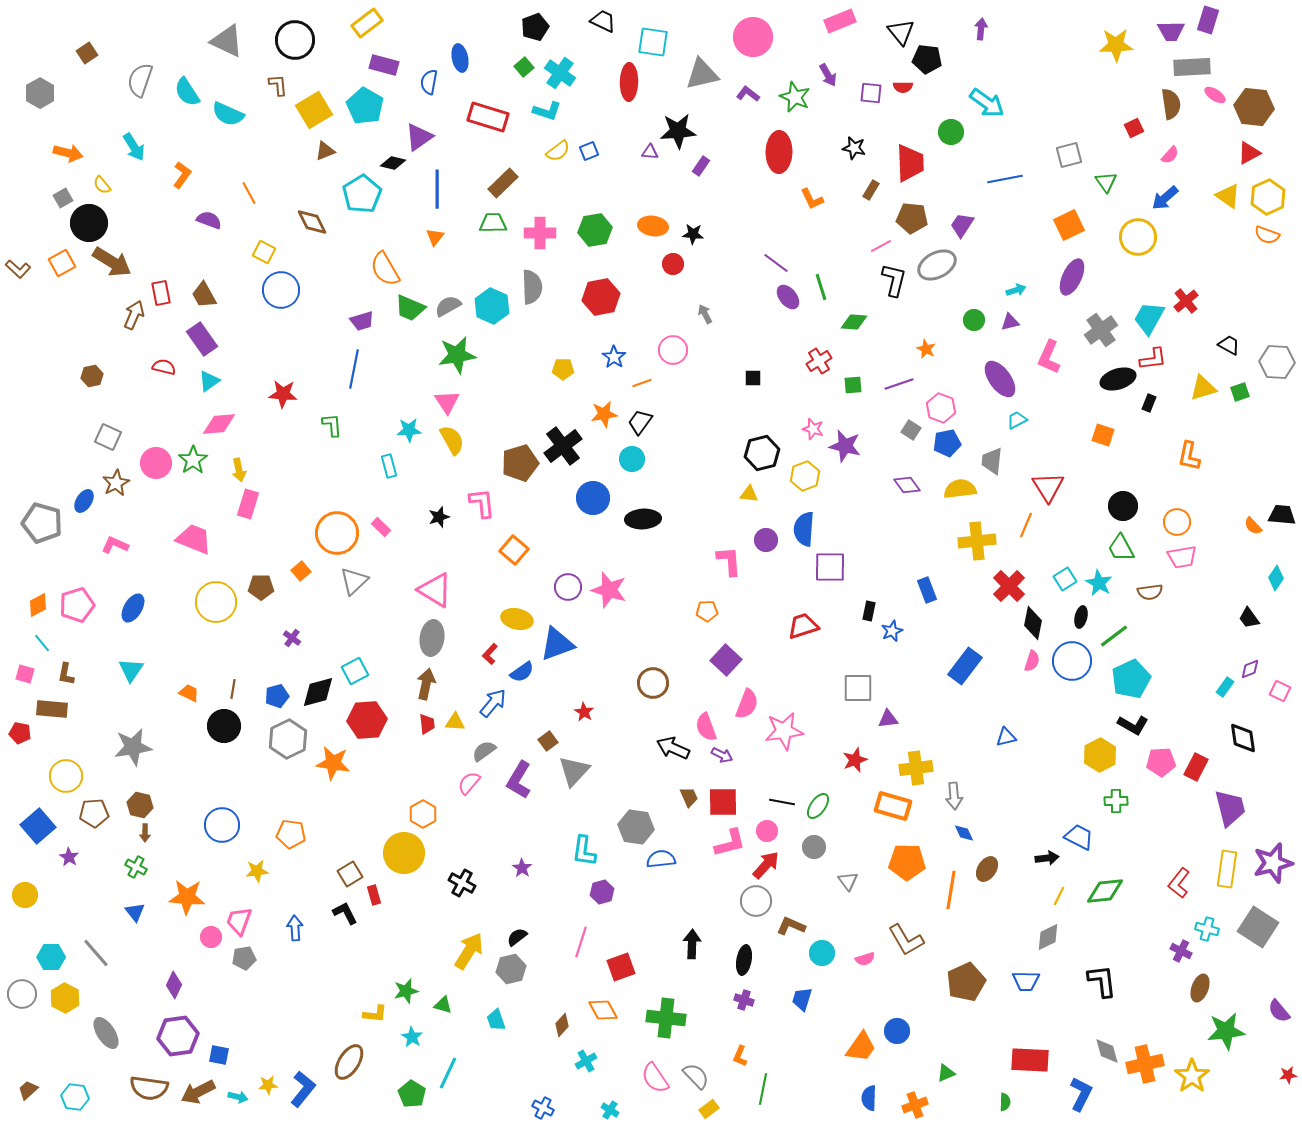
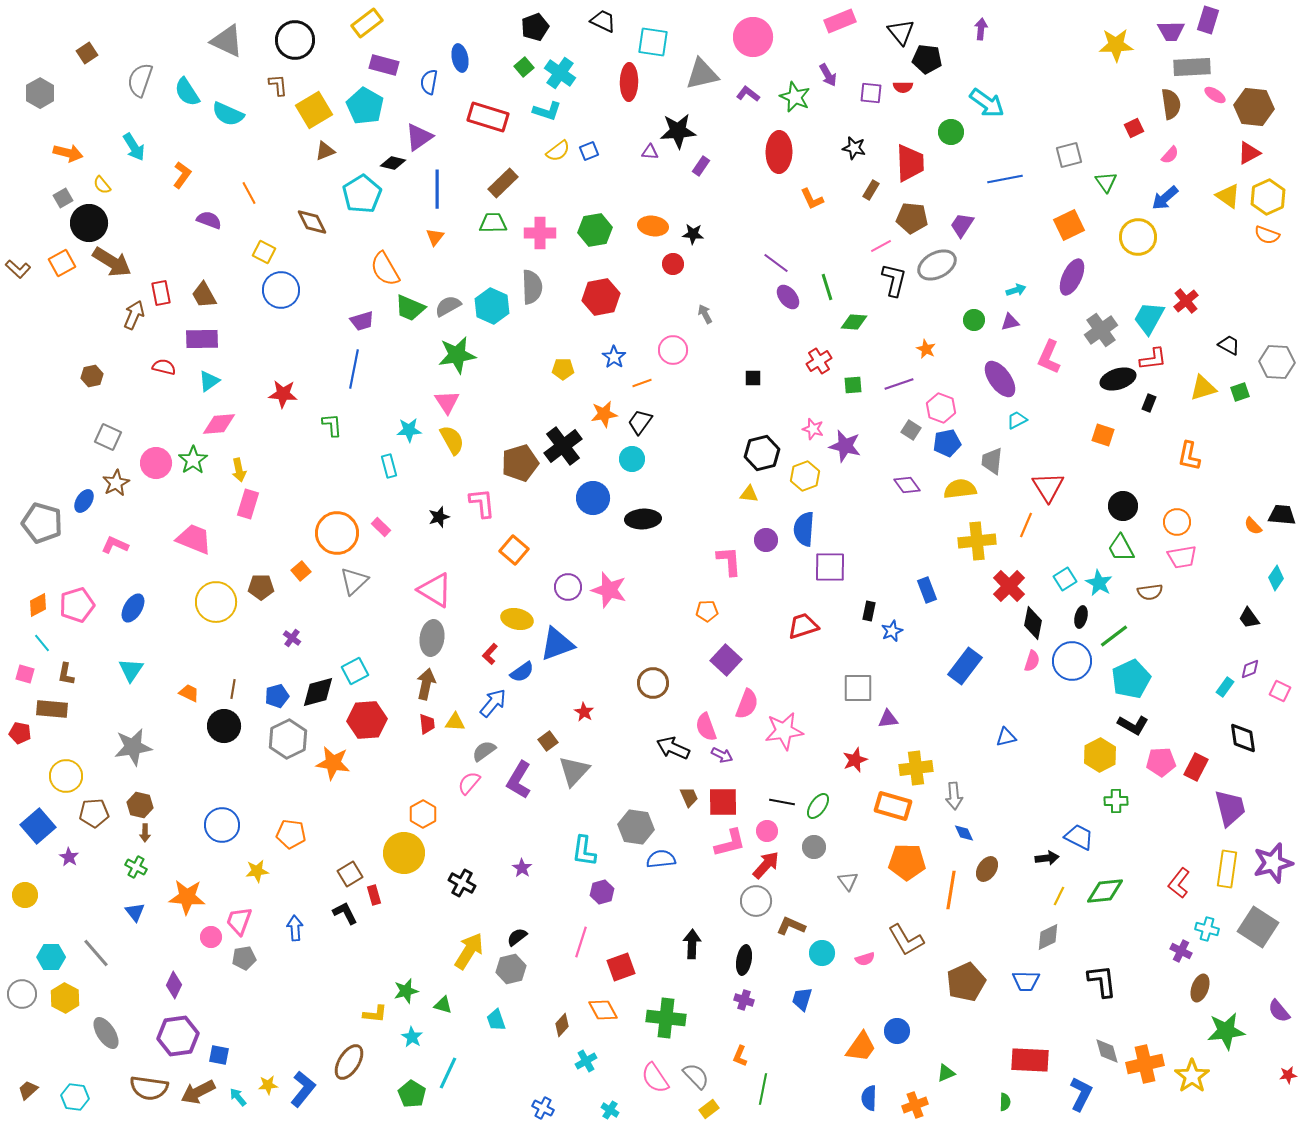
green line at (821, 287): moved 6 px right
purple rectangle at (202, 339): rotated 56 degrees counterclockwise
cyan arrow at (238, 1097): rotated 144 degrees counterclockwise
